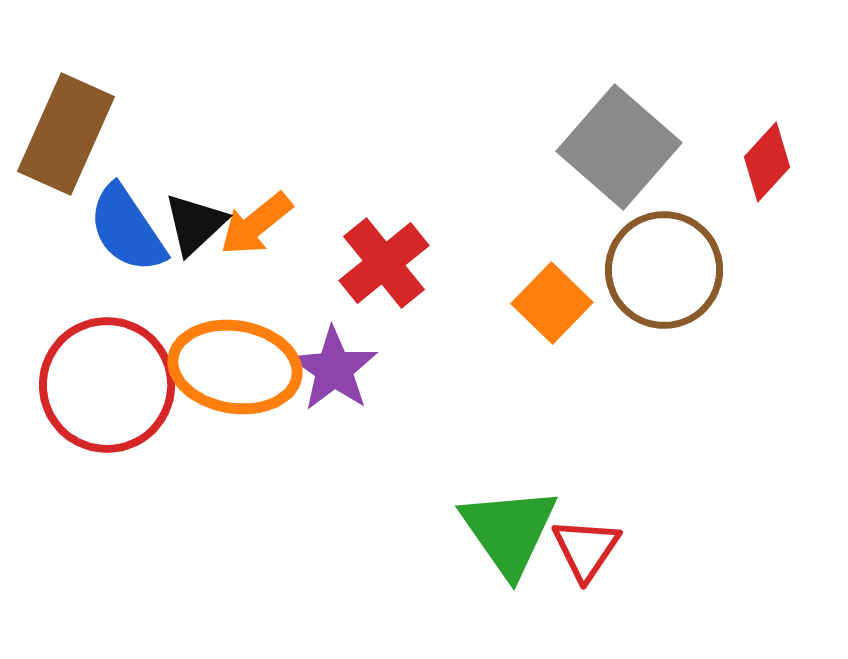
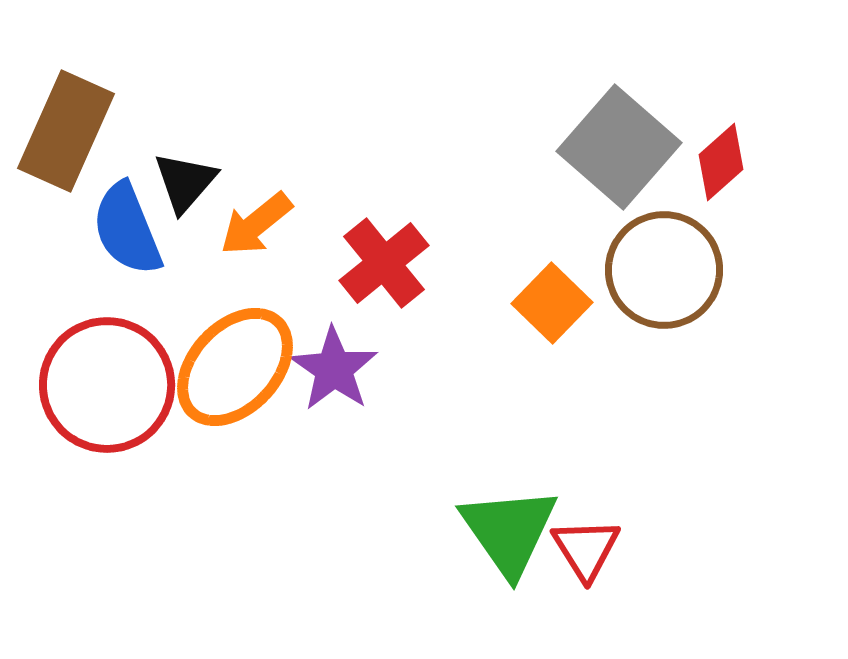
brown rectangle: moved 3 px up
red diamond: moved 46 px left; rotated 6 degrees clockwise
black triangle: moved 10 px left, 42 px up; rotated 6 degrees counterclockwise
blue semicircle: rotated 12 degrees clockwise
orange ellipse: rotated 56 degrees counterclockwise
red triangle: rotated 6 degrees counterclockwise
